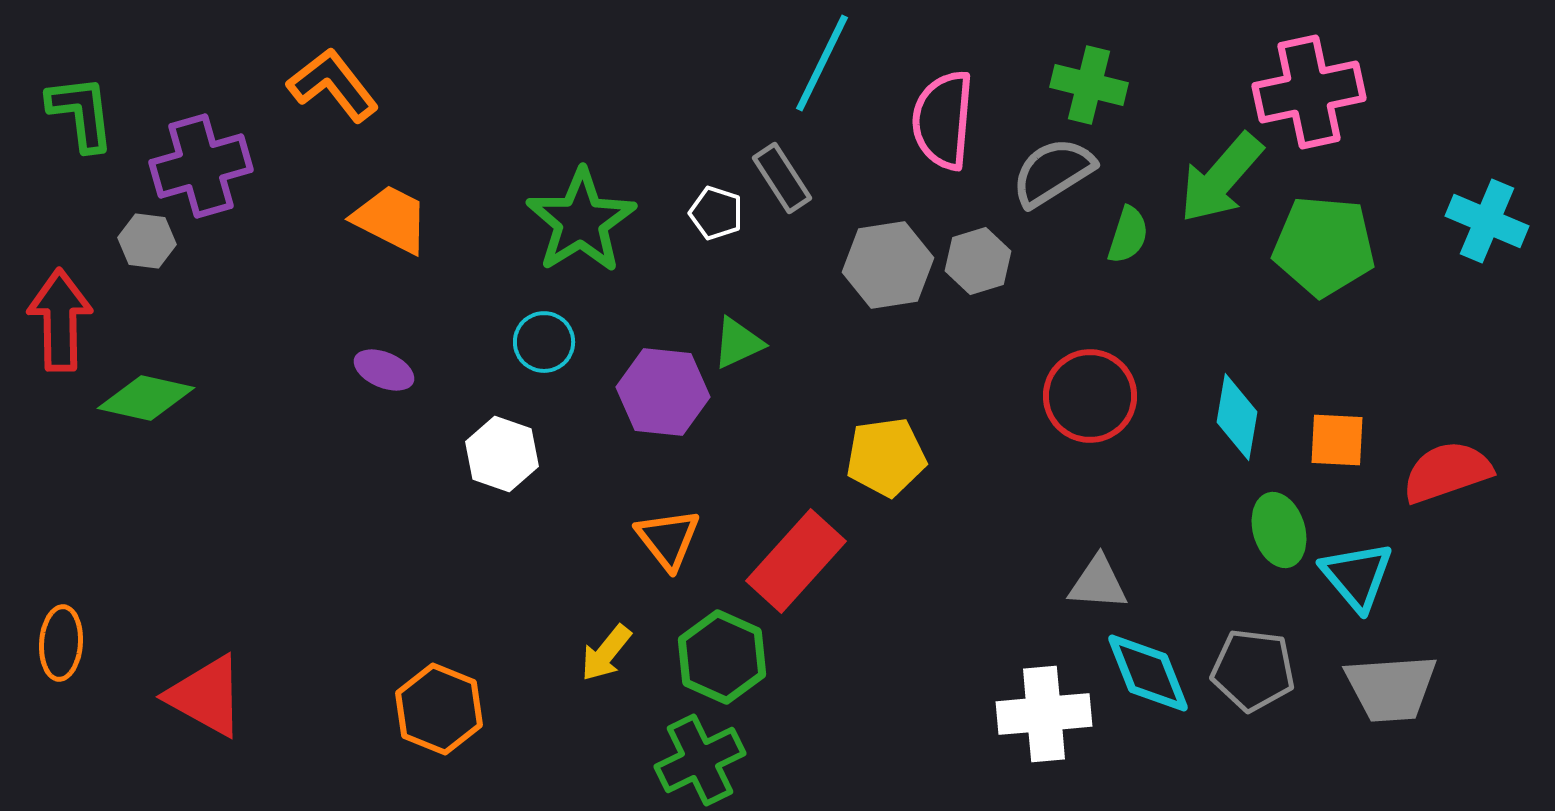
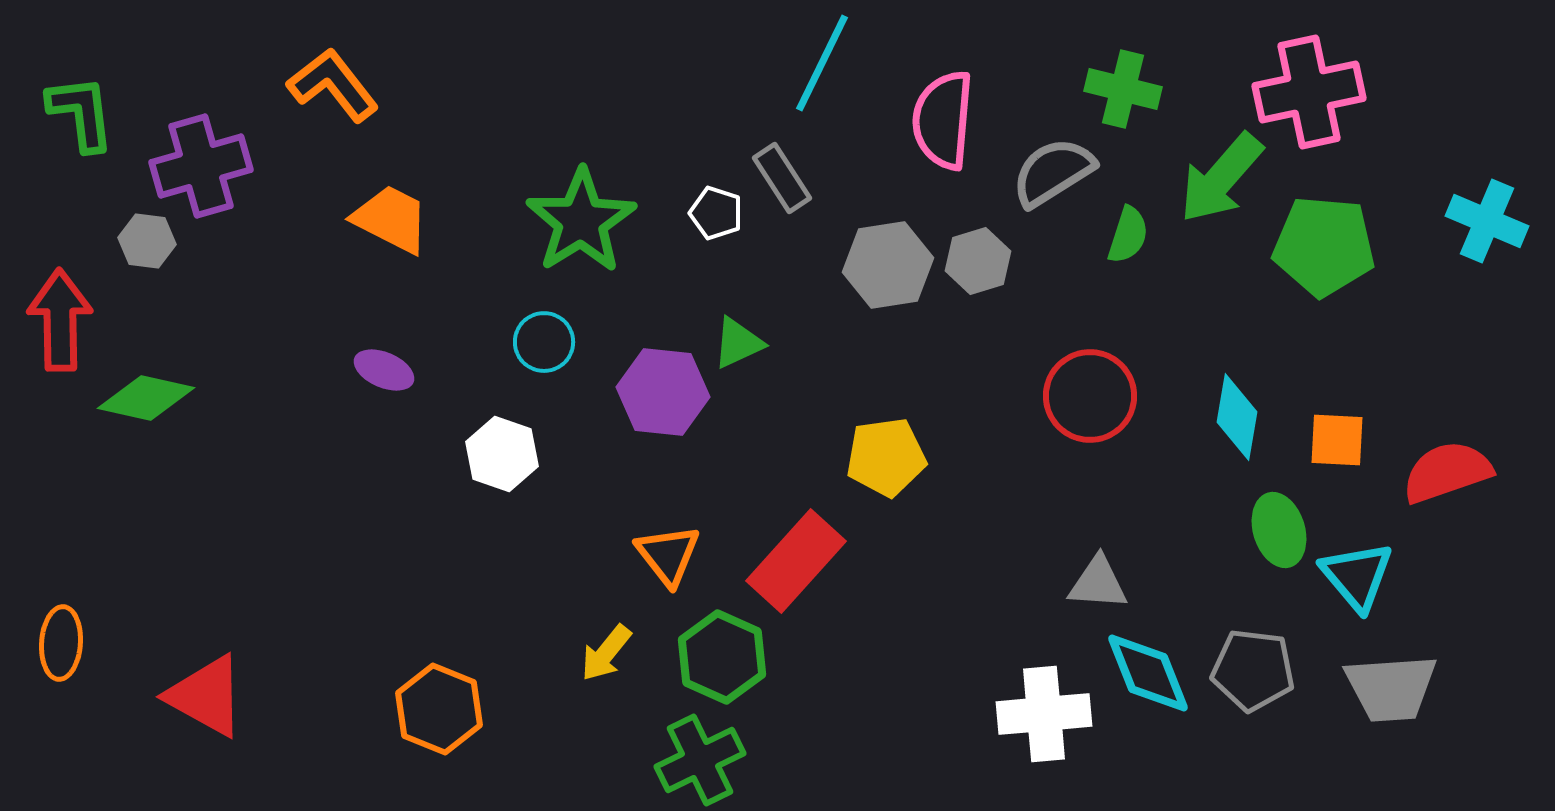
green cross at (1089, 85): moved 34 px right, 4 px down
orange triangle at (668, 539): moved 16 px down
